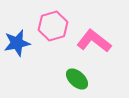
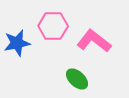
pink hexagon: rotated 16 degrees clockwise
